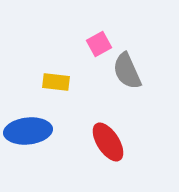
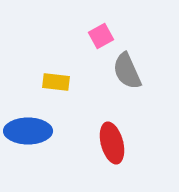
pink square: moved 2 px right, 8 px up
blue ellipse: rotated 6 degrees clockwise
red ellipse: moved 4 px right, 1 px down; rotated 18 degrees clockwise
